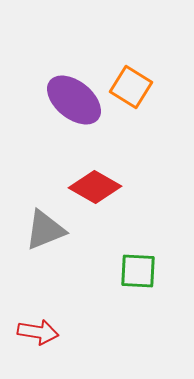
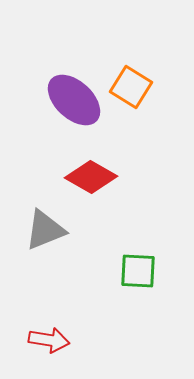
purple ellipse: rotated 4 degrees clockwise
red diamond: moved 4 px left, 10 px up
red arrow: moved 11 px right, 8 px down
